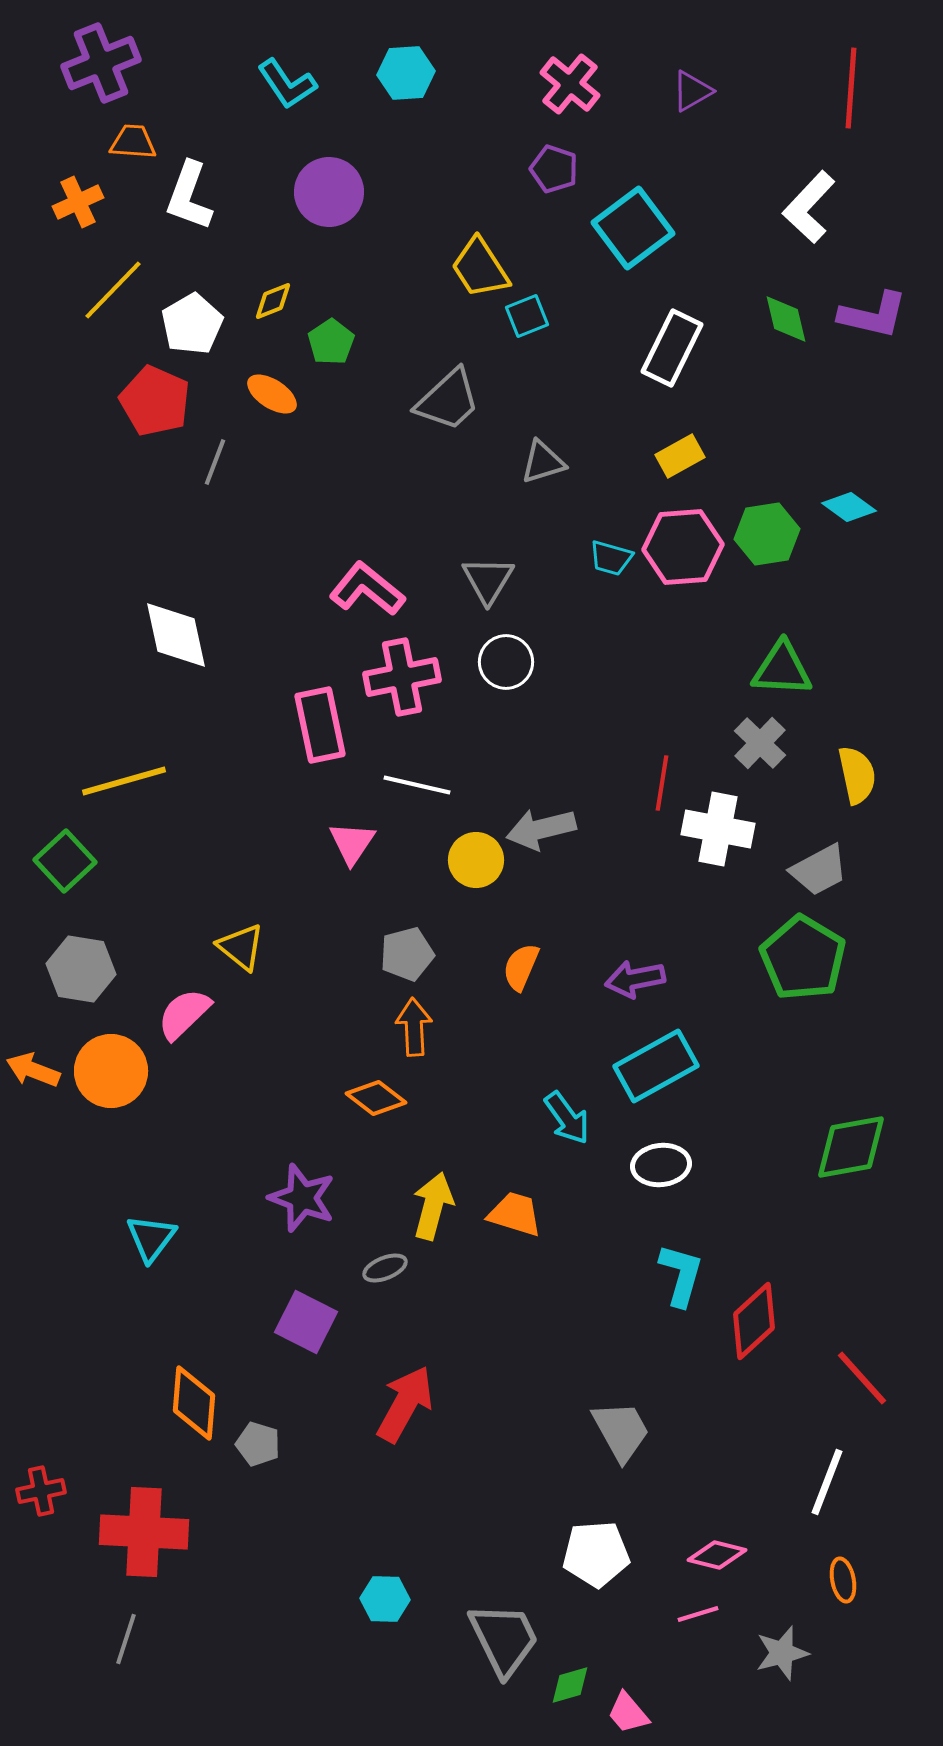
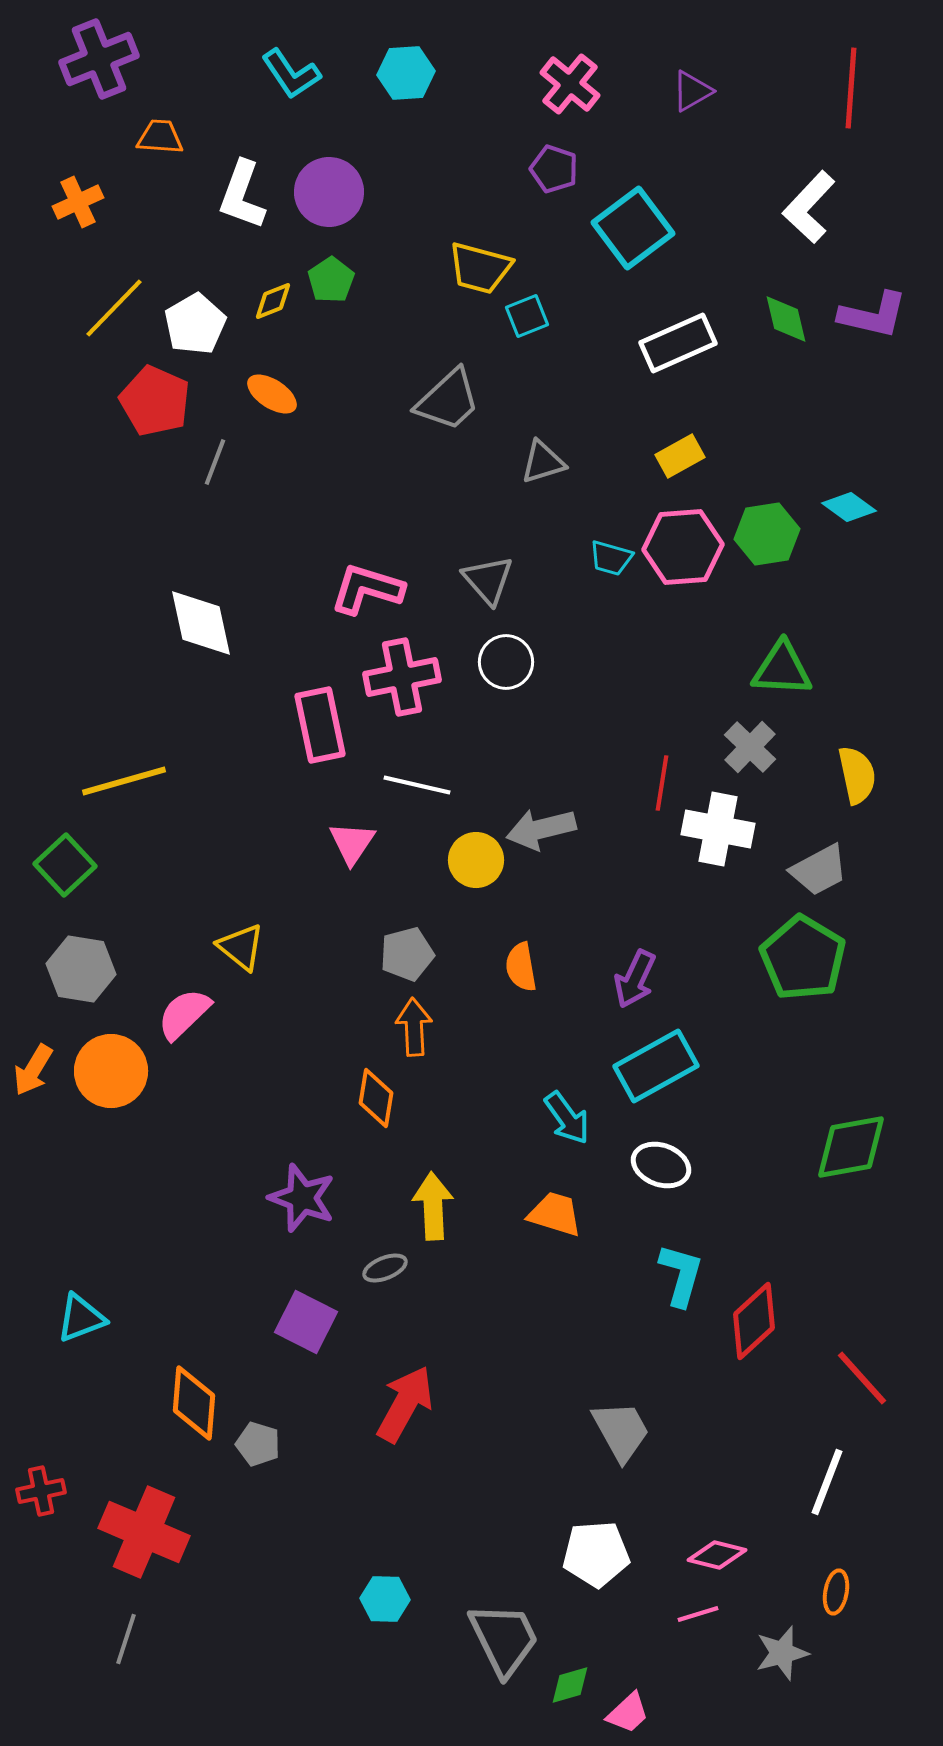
purple cross at (101, 63): moved 2 px left, 4 px up
cyan L-shape at (287, 84): moved 4 px right, 10 px up
orange trapezoid at (133, 142): moved 27 px right, 5 px up
white L-shape at (189, 196): moved 53 px right, 1 px up
yellow trapezoid at (480, 268): rotated 42 degrees counterclockwise
yellow line at (113, 290): moved 1 px right, 18 px down
white pentagon at (192, 324): moved 3 px right
green pentagon at (331, 342): moved 62 px up
white rectangle at (672, 348): moved 6 px right, 5 px up; rotated 40 degrees clockwise
gray triangle at (488, 580): rotated 12 degrees counterclockwise
pink L-shape at (367, 589): rotated 22 degrees counterclockwise
white diamond at (176, 635): moved 25 px right, 12 px up
gray cross at (760, 743): moved 10 px left, 4 px down
green square at (65, 861): moved 4 px down
orange semicircle at (521, 967): rotated 33 degrees counterclockwise
purple arrow at (635, 979): rotated 54 degrees counterclockwise
orange arrow at (33, 1070): rotated 80 degrees counterclockwise
orange diamond at (376, 1098): rotated 62 degrees clockwise
white ellipse at (661, 1165): rotated 26 degrees clockwise
yellow arrow at (433, 1206): rotated 18 degrees counterclockwise
orange trapezoid at (515, 1214): moved 40 px right
cyan triangle at (151, 1238): moved 70 px left, 80 px down; rotated 32 degrees clockwise
red cross at (144, 1532): rotated 20 degrees clockwise
orange ellipse at (843, 1580): moved 7 px left, 12 px down; rotated 21 degrees clockwise
pink trapezoid at (628, 1713): rotated 93 degrees counterclockwise
